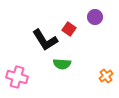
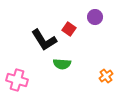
black L-shape: moved 1 px left
pink cross: moved 3 px down
